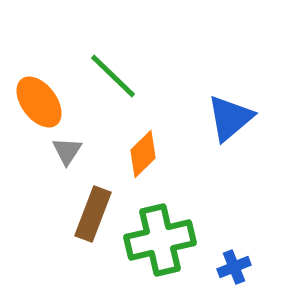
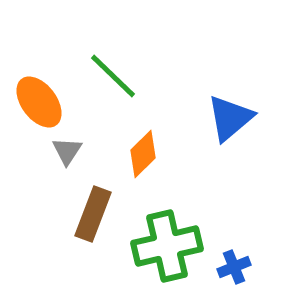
green cross: moved 7 px right, 6 px down
